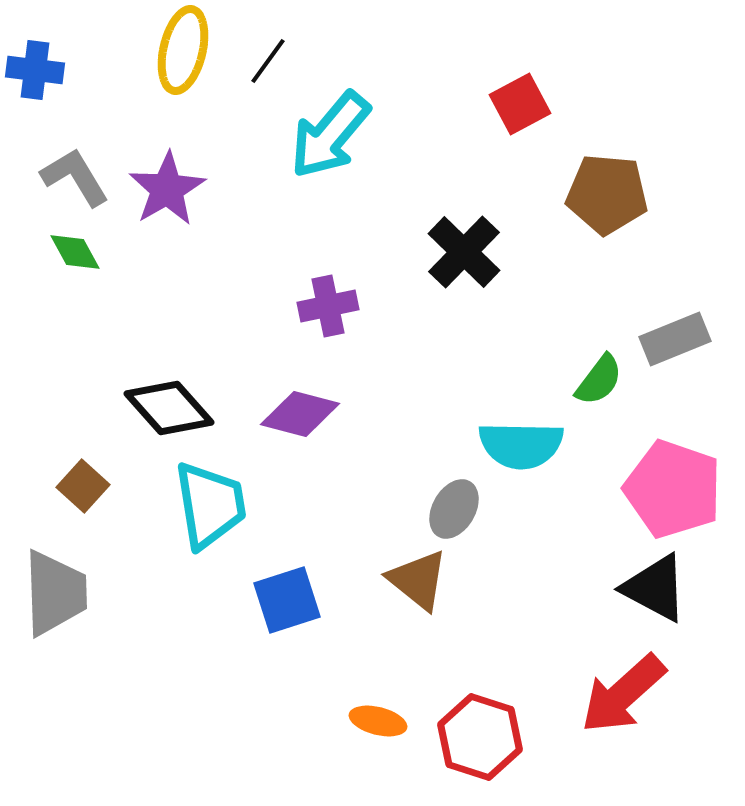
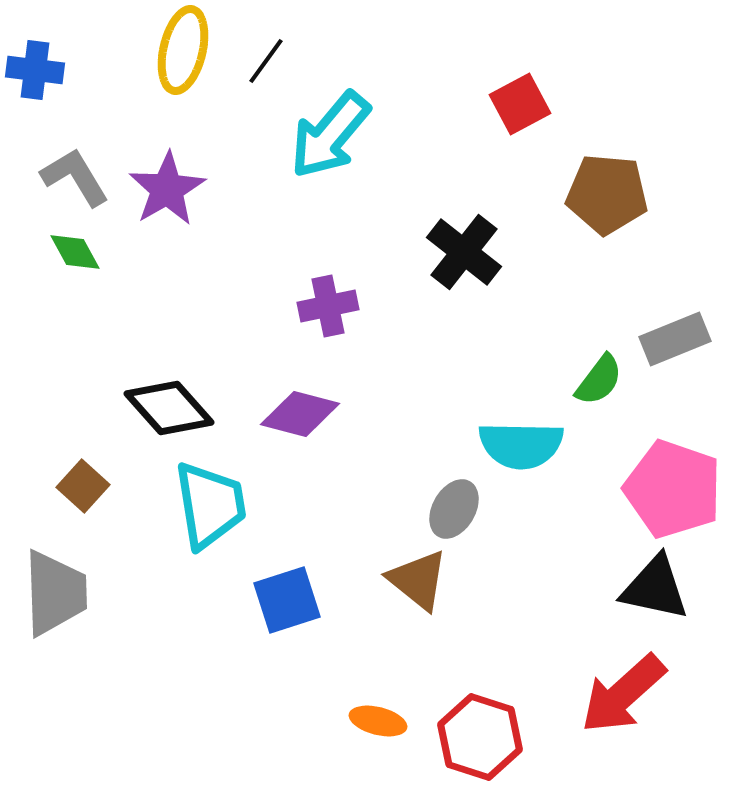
black line: moved 2 px left
black cross: rotated 6 degrees counterclockwise
black triangle: rotated 16 degrees counterclockwise
